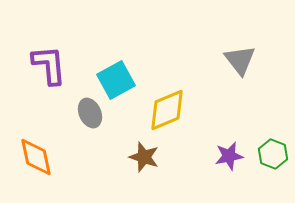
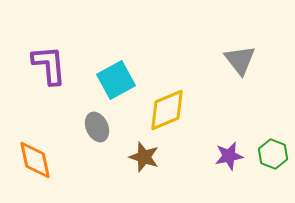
gray ellipse: moved 7 px right, 14 px down
orange diamond: moved 1 px left, 3 px down
